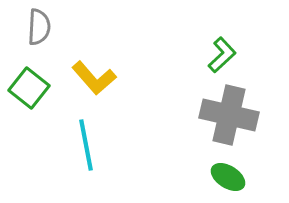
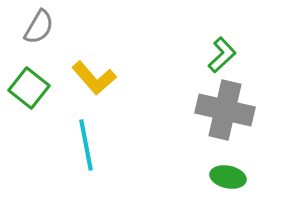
gray semicircle: rotated 27 degrees clockwise
gray cross: moved 4 px left, 5 px up
green ellipse: rotated 20 degrees counterclockwise
